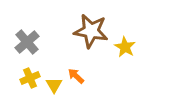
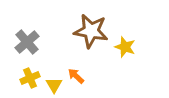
yellow star: rotated 10 degrees counterclockwise
